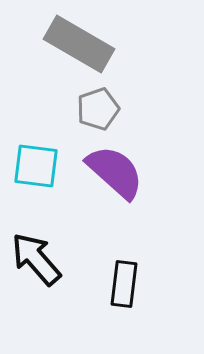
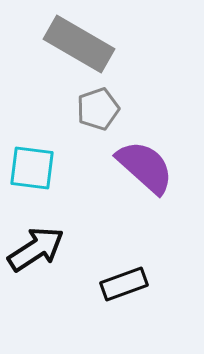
cyan square: moved 4 px left, 2 px down
purple semicircle: moved 30 px right, 5 px up
black arrow: moved 10 px up; rotated 98 degrees clockwise
black rectangle: rotated 63 degrees clockwise
